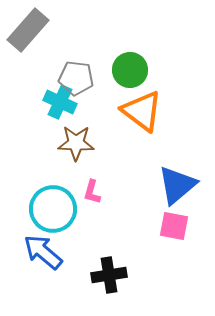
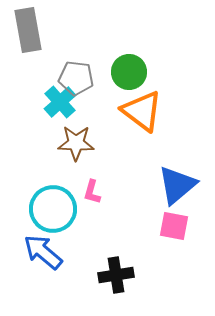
gray rectangle: rotated 51 degrees counterclockwise
green circle: moved 1 px left, 2 px down
cyan cross: rotated 24 degrees clockwise
black cross: moved 7 px right
